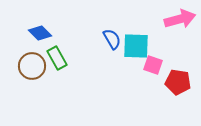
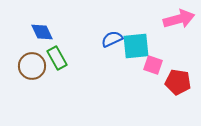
pink arrow: moved 1 px left
blue diamond: moved 2 px right, 1 px up; rotated 20 degrees clockwise
blue semicircle: rotated 85 degrees counterclockwise
cyan square: rotated 8 degrees counterclockwise
